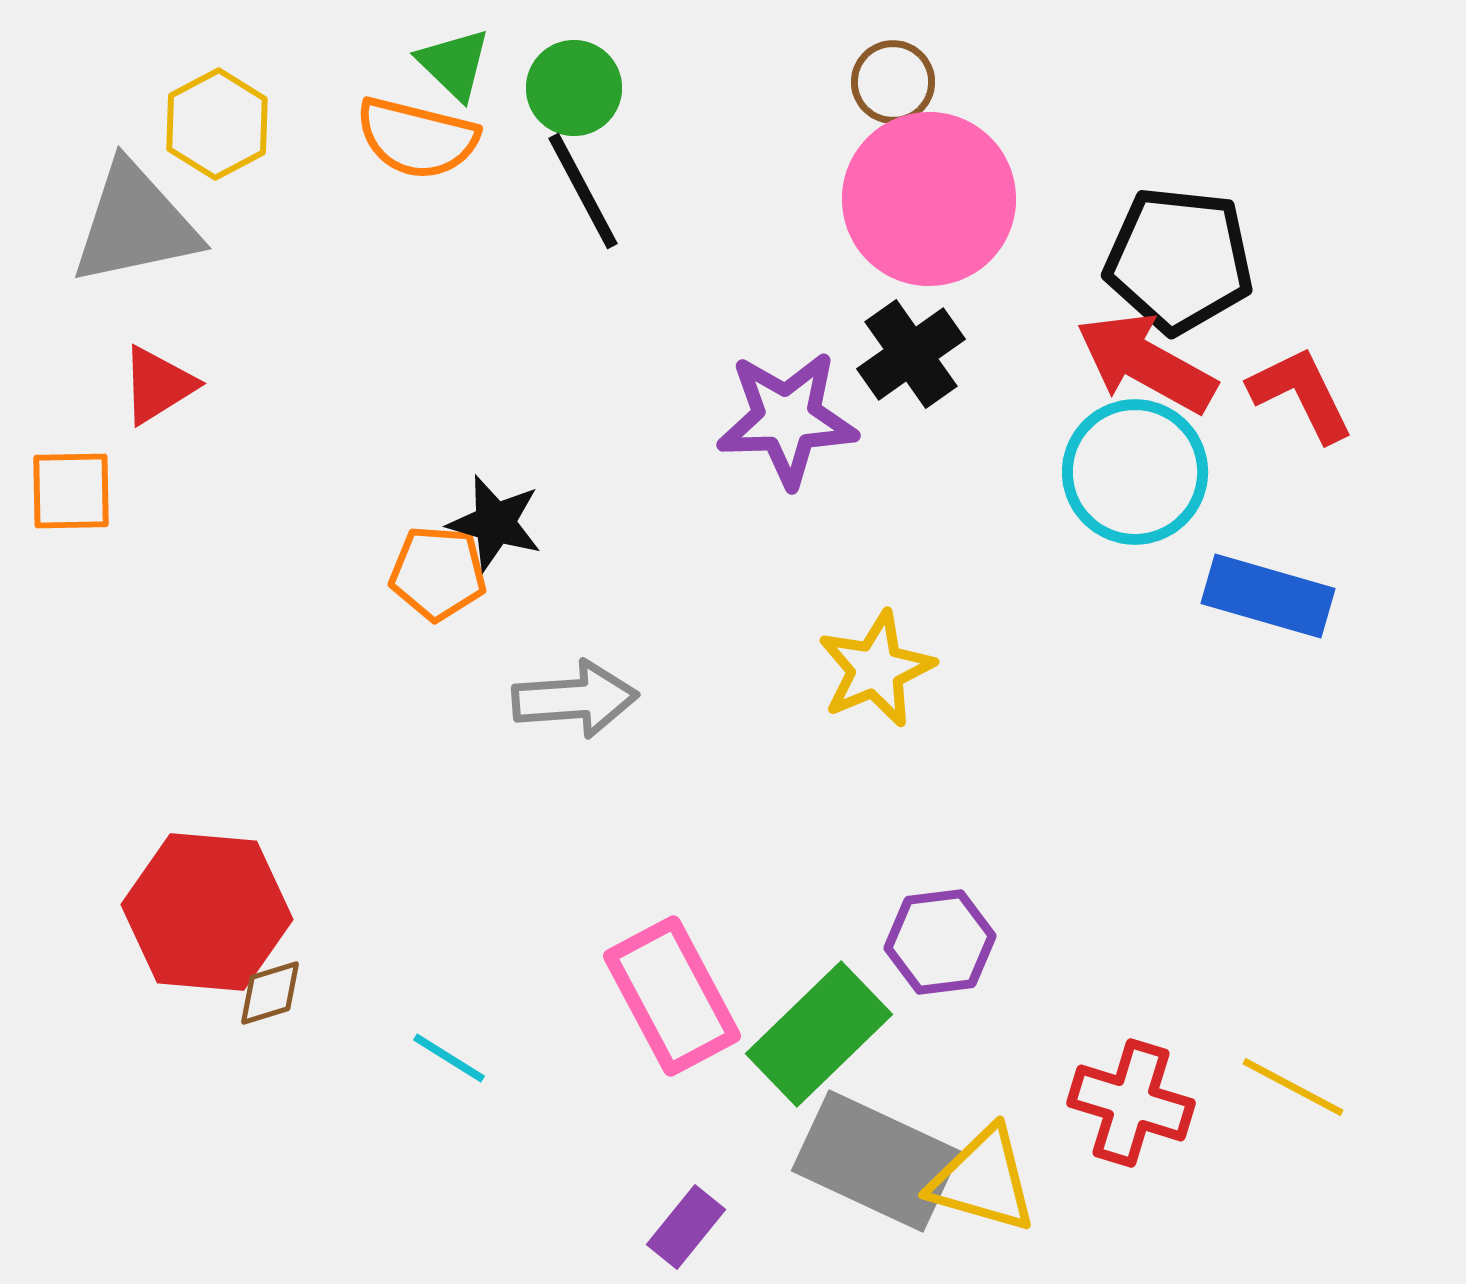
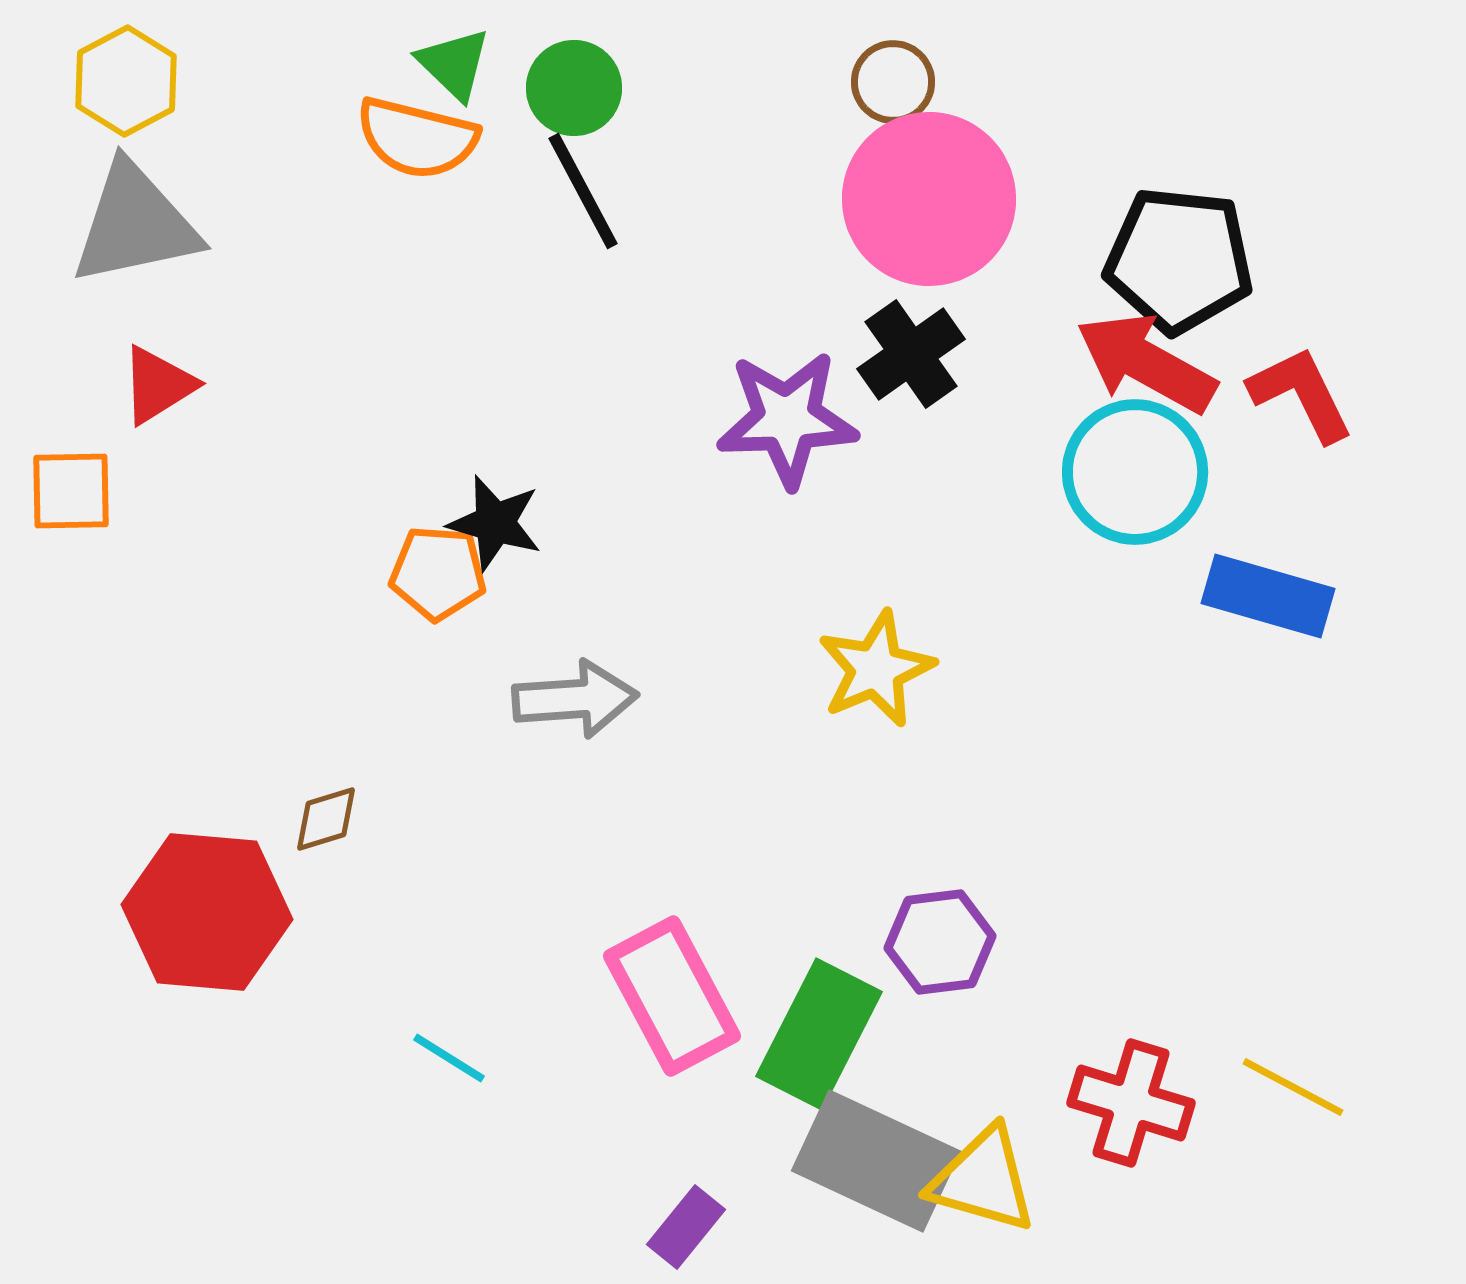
yellow hexagon: moved 91 px left, 43 px up
brown diamond: moved 56 px right, 174 px up
green rectangle: rotated 19 degrees counterclockwise
